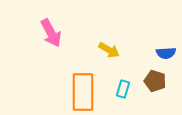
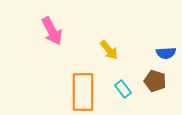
pink arrow: moved 1 px right, 2 px up
yellow arrow: rotated 20 degrees clockwise
cyan rectangle: rotated 54 degrees counterclockwise
